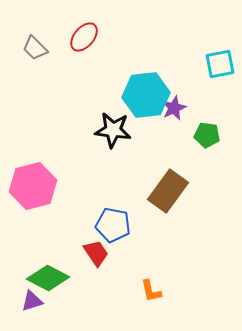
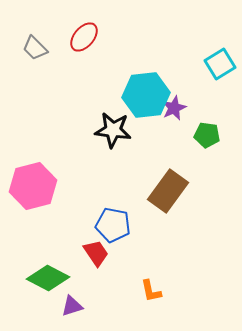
cyan square: rotated 20 degrees counterclockwise
purple triangle: moved 40 px right, 5 px down
